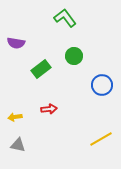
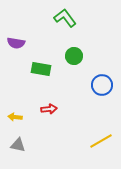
green rectangle: rotated 48 degrees clockwise
yellow arrow: rotated 16 degrees clockwise
yellow line: moved 2 px down
